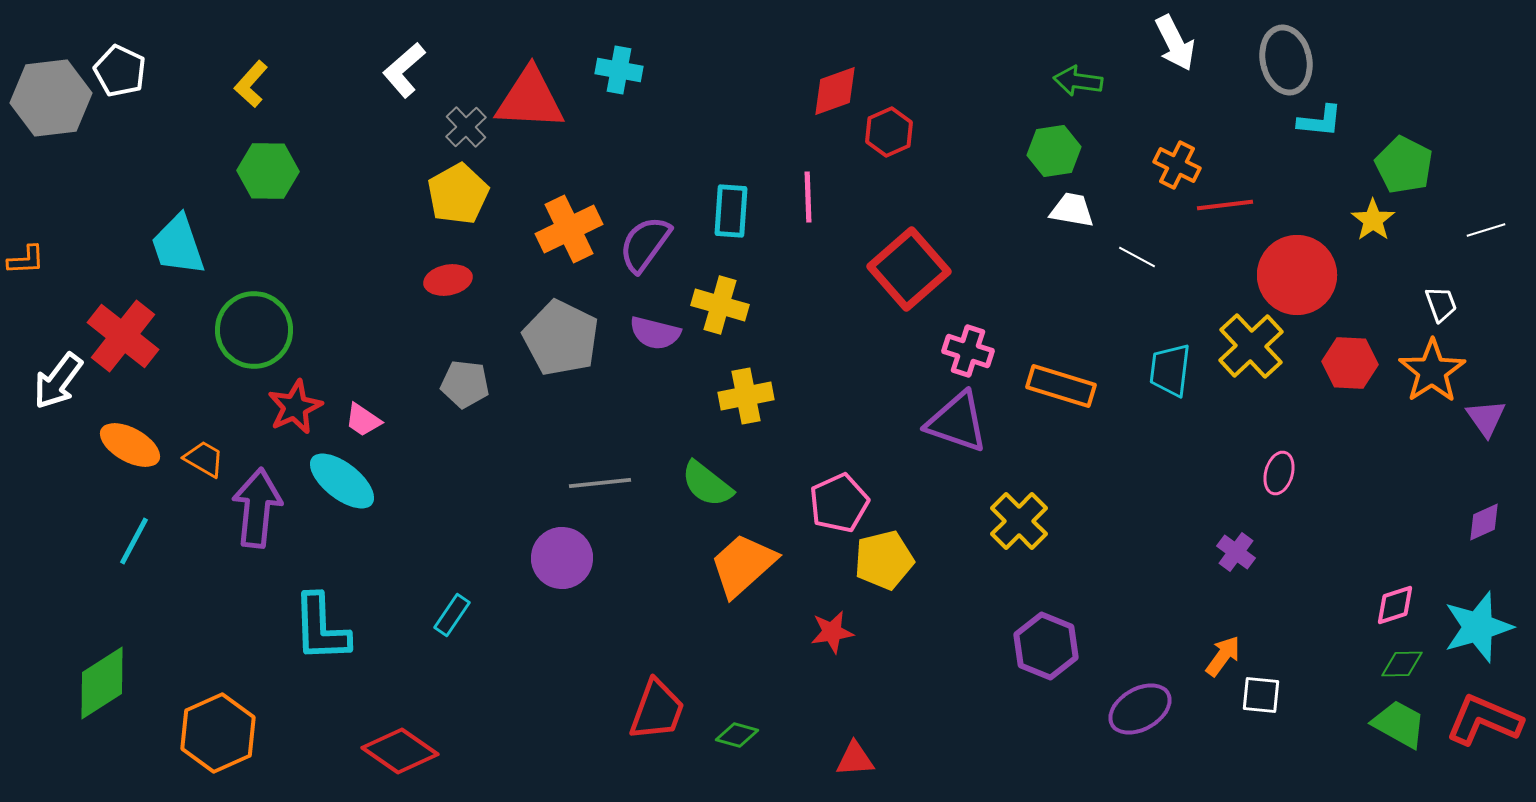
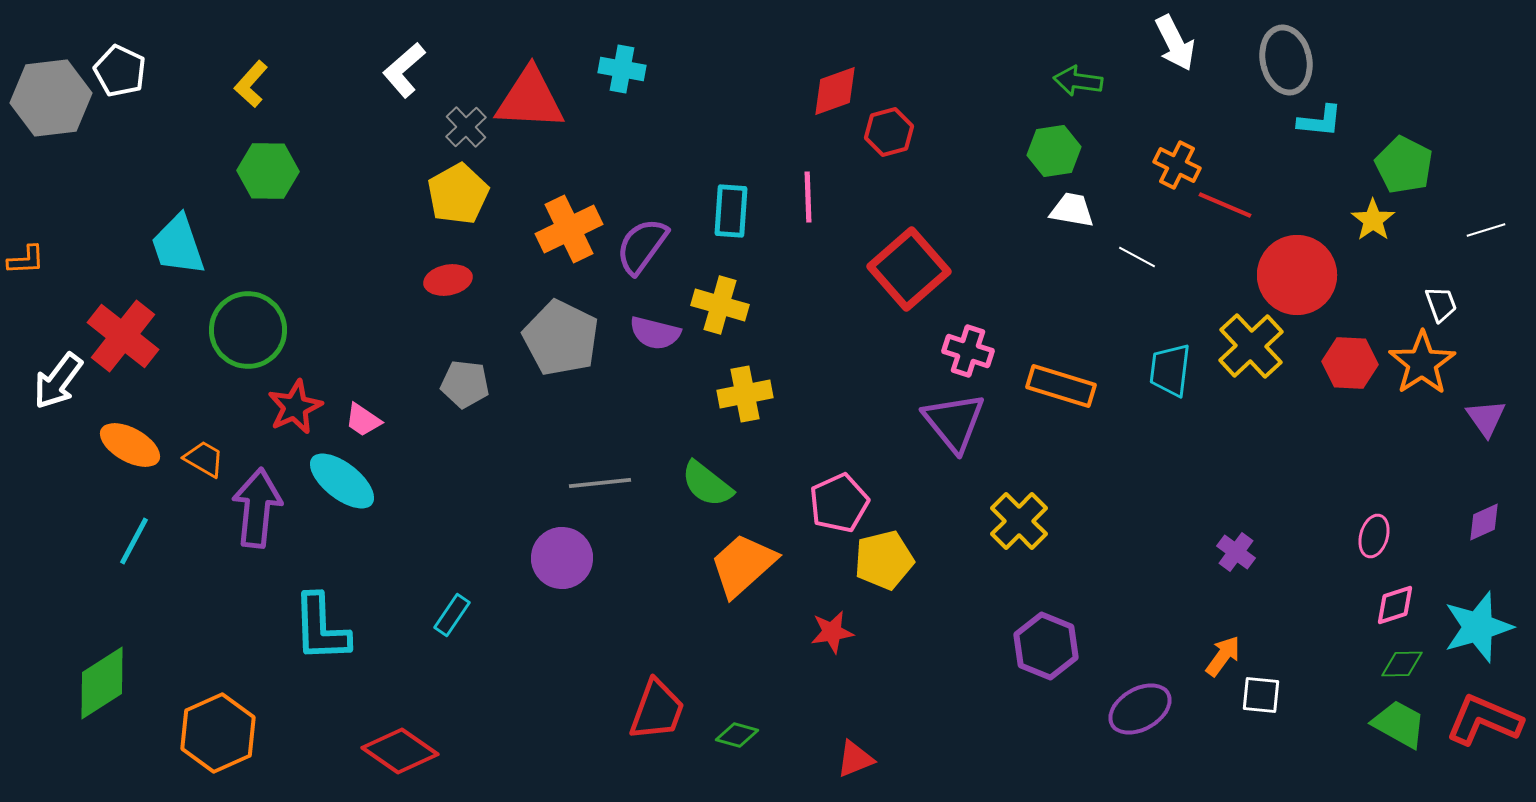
cyan cross at (619, 70): moved 3 px right, 1 px up
red hexagon at (889, 132): rotated 9 degrees clockwise
red line at (1225, 205): rotated 30 degrees clockwise
purple semicircle at (645, 244): moved 3 px left, 2 px down
green circle at (254, 330): moved 6 px left
orange star at (1432, 371): moved 10 px left, 8 px up
yellow cross at (746, 396): moved 1 px left, 2 px up
purple triangle at (957, 422): moved 3 px left; rotated 32 degrees clockwise
pink ellipse at (1279, 473): moved 95 px right, 63 px down
red triangle at (855, 759): rotated 18 degrees counterclockwise
